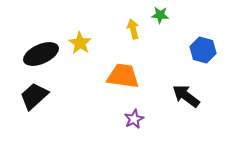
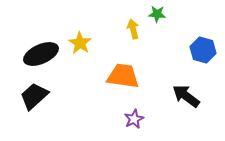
green star: moved 3 px left, 1 px up
